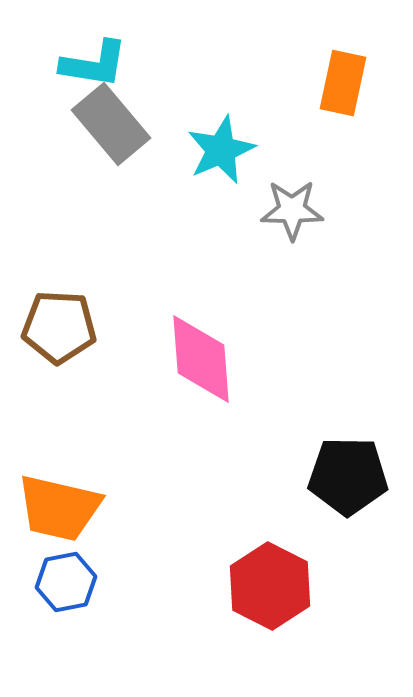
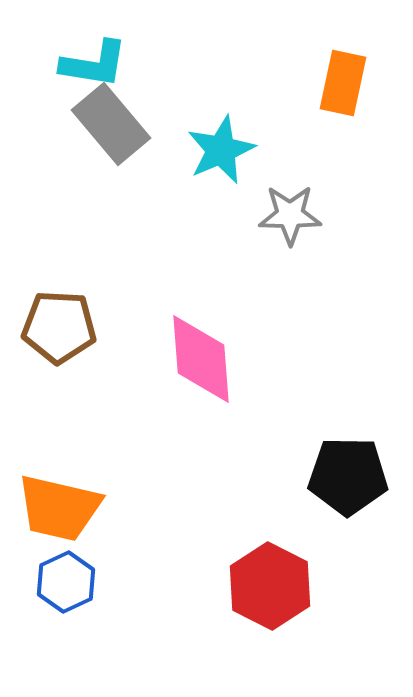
gray star: moved 2 px left, 5 px down
blue hexagon: rotated 14 degrees counterclockwise
